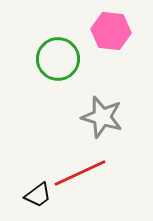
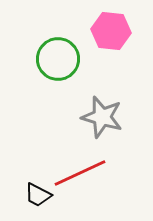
black trapezoid: rotated 64 degrees clockwise
